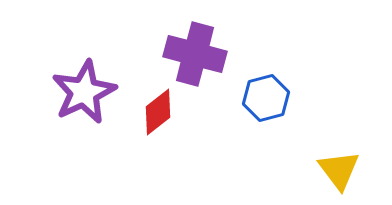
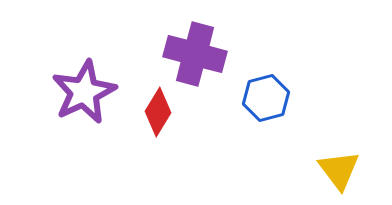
red diamond: rotated 21 degrees counterclockwise
